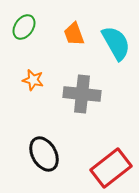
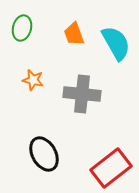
green ellipse: moved 2 px left, 1 px down; rotated 20 degrees counterclockwise
